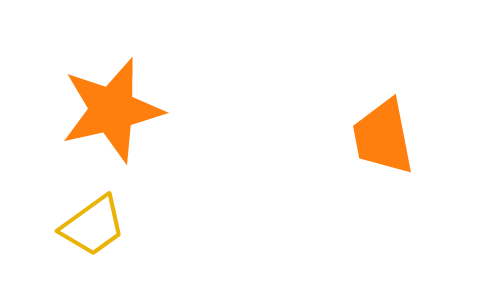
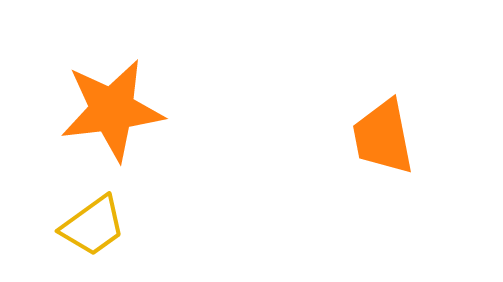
orange star: rotated 6 degrees clockwise
